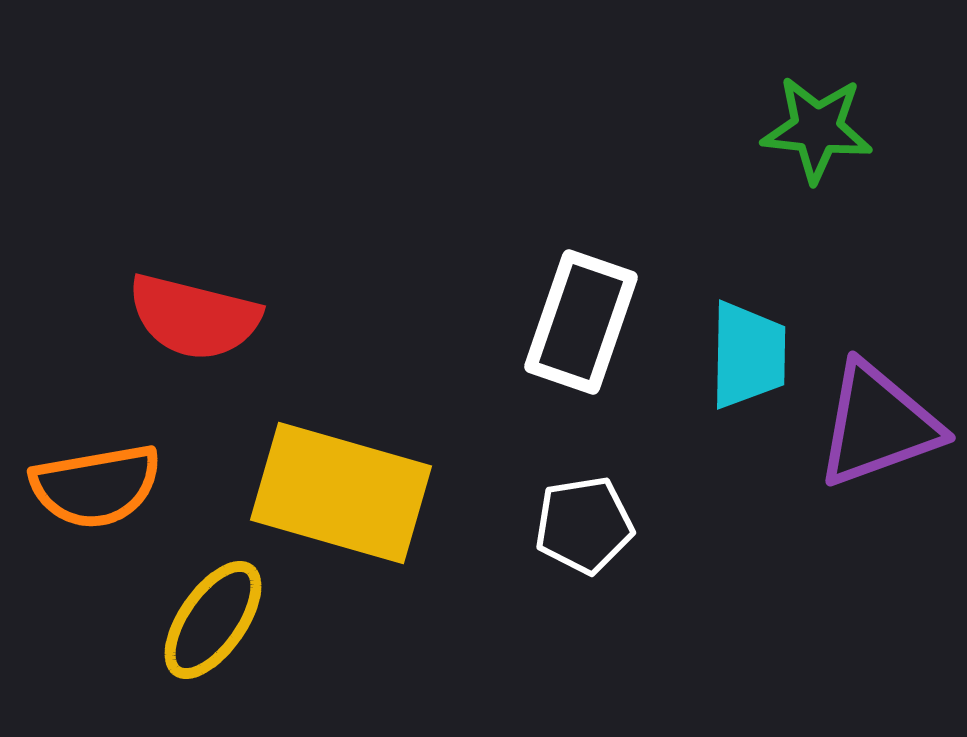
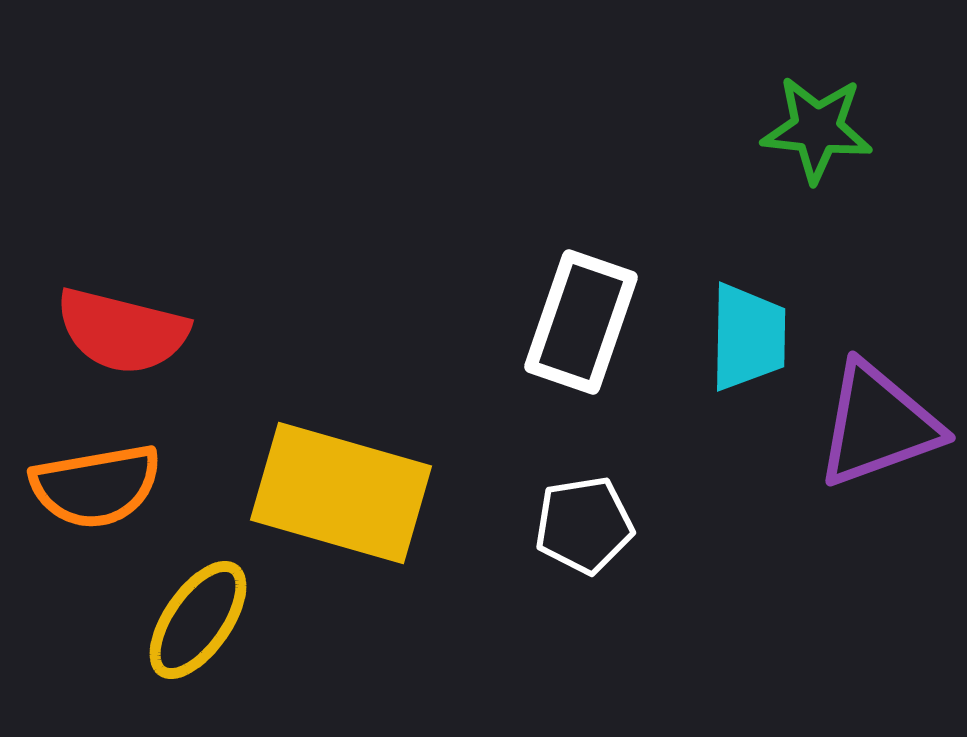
red semicircle: moved 72 px left, 14 px down
cyan trapezoid: moved 18 px up
yellow ellipse: moved 15 px left
